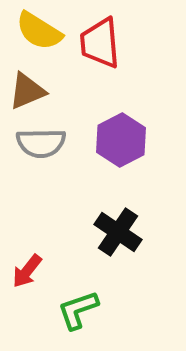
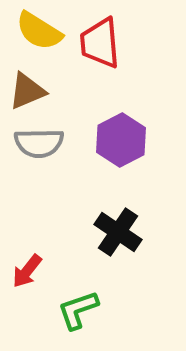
gray semicircle: moved 2 px left
